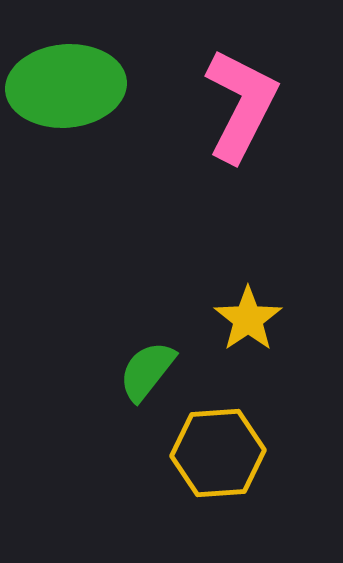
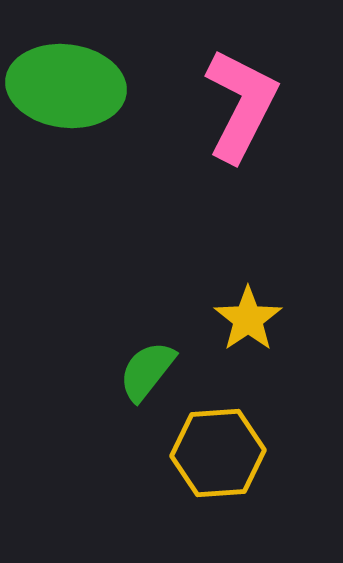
green ellipse: rotated 12 degrees clockwise
